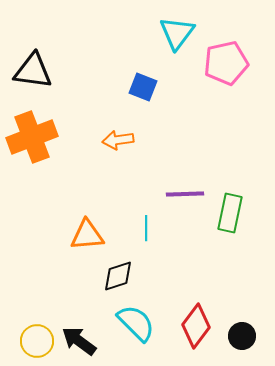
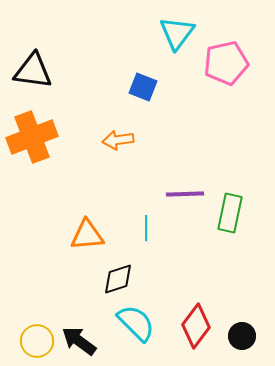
black diamond: moved 3 px down
